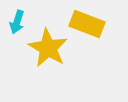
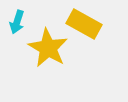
yellow rectangle: moved 3 px left; rotated 8 degrees clockwise
